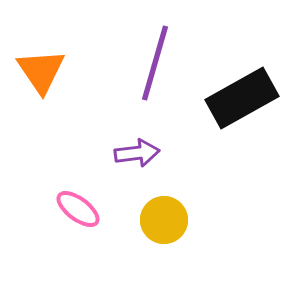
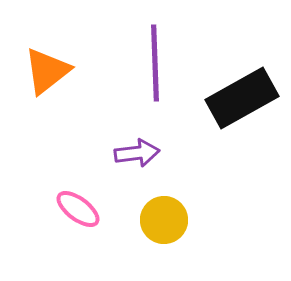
purple line: rotated 18 degrees counterclockwise
orange triangle: moved 6 px right; rotated 26 degrees clockwise
